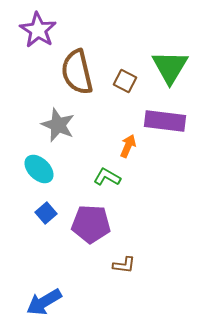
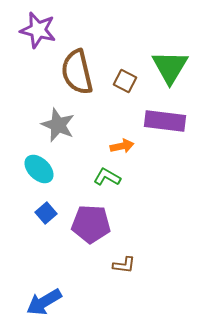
purple star: rotated 18 degrees counterclockwise
orange arrow: moved 6 px left; rotated 55 degrees clockwise
